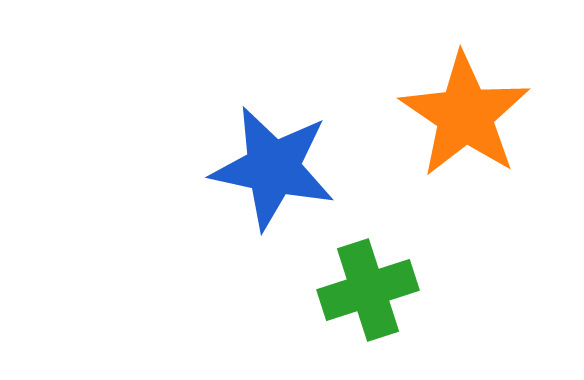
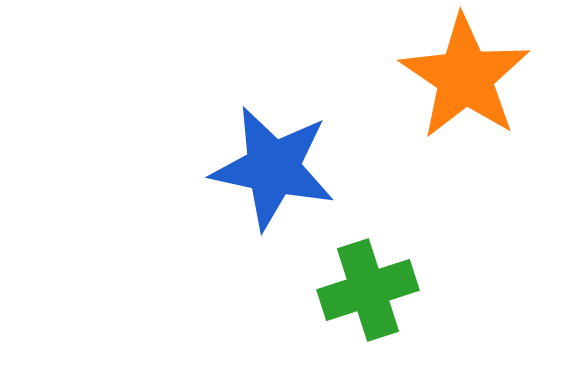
orange star: moved 38 px up
